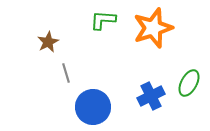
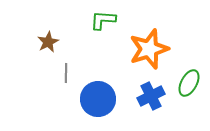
orange star: moved 4 px left, 21 px down
gray line: rotated 18 degrees clockwise
blue circle: moved 5 px right, 8 px up
